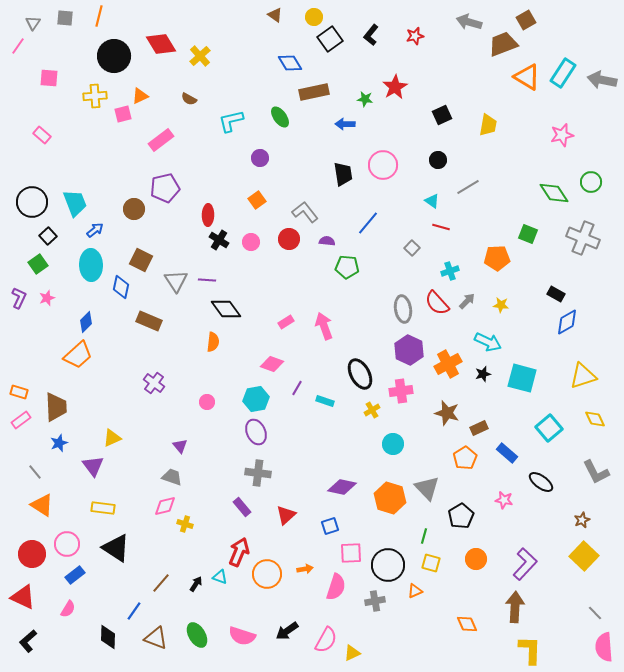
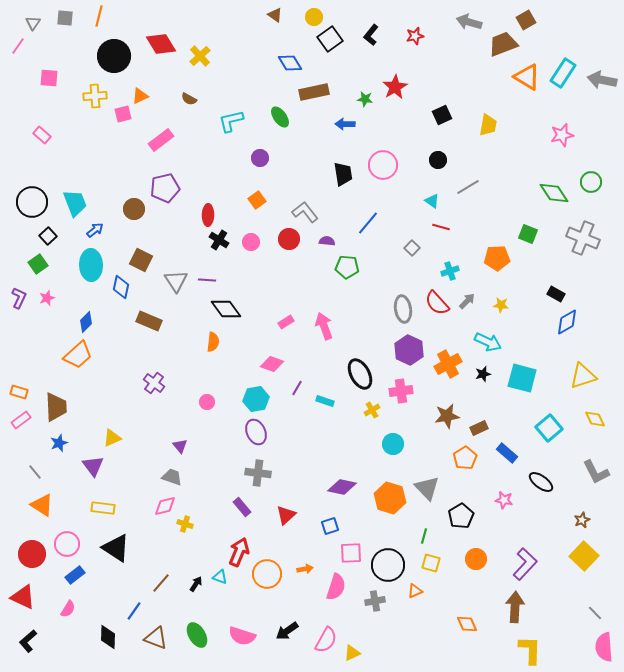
brown star at (447, 413): moved 3 px down; rotated 25 degrees counterclockwise
